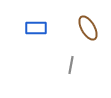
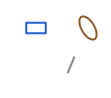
gray line: rotated 12 degrees clockwise
